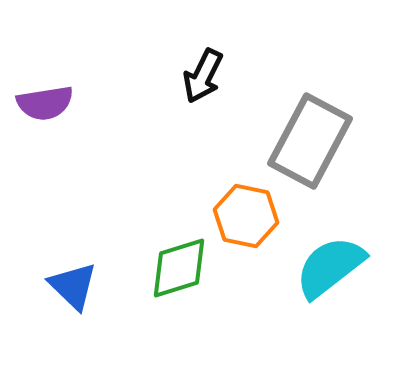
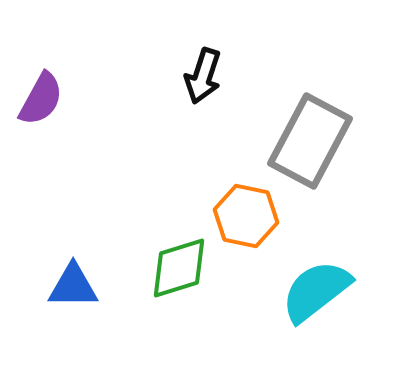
black arrow: rotated 8 degrees counterclockwise
purple semicircle: moved 4 px left, 4 px up; rotated 52 degrees counterclockwise
cyan semicircle: moved 14 px left, 24 px down
blue triangle: rotated 44 degrees counterclockwise
